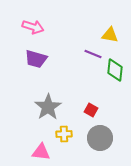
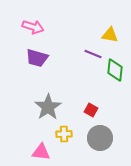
purple trapezoid: moved 1 px right, 1 px up
